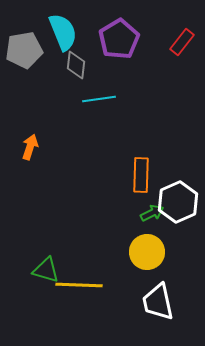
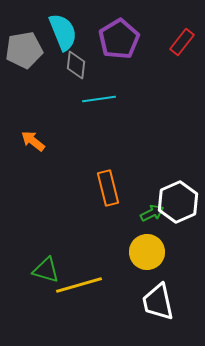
orange arrow: moved 3 px right, 6 px up; rotated 70 degrees counterclockwise
orange rectangle: moved 33 px left, 13 px down; rotated 16 degrees counterclockwise
yellow line: rotated 18 degrees counterclockwise
